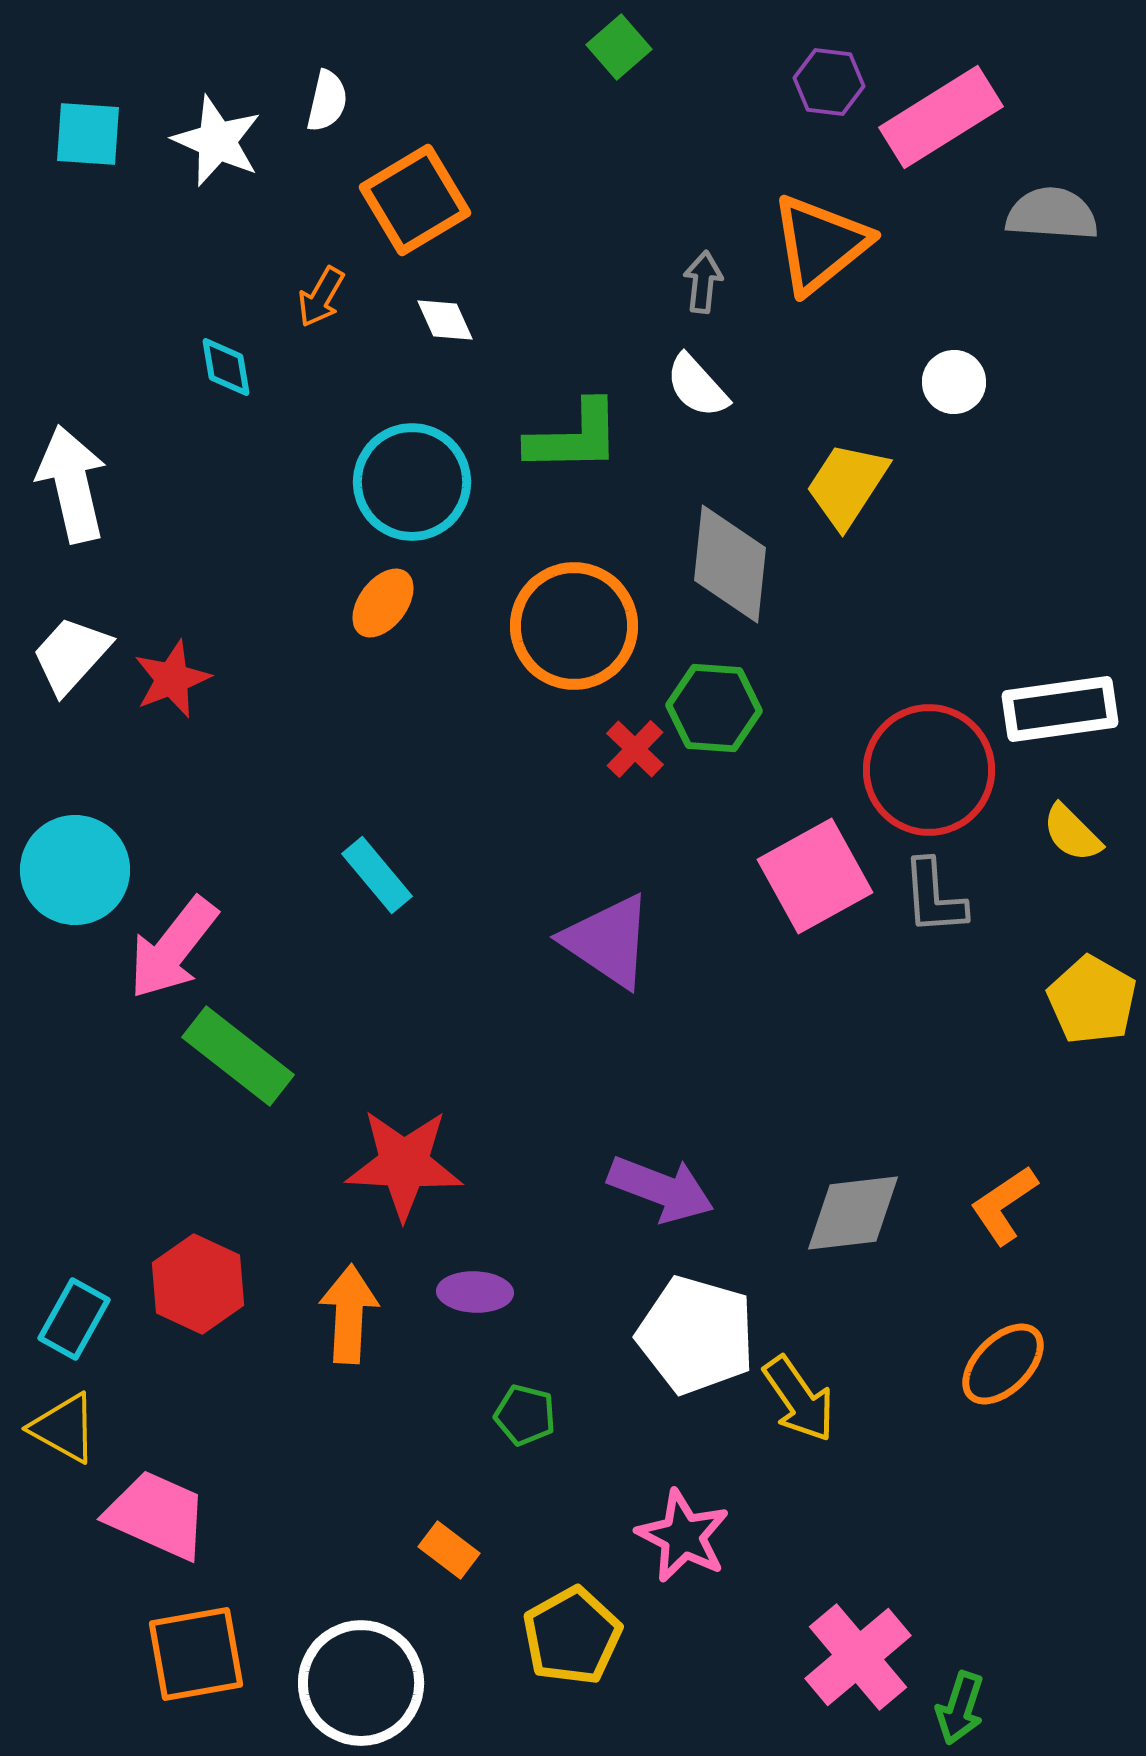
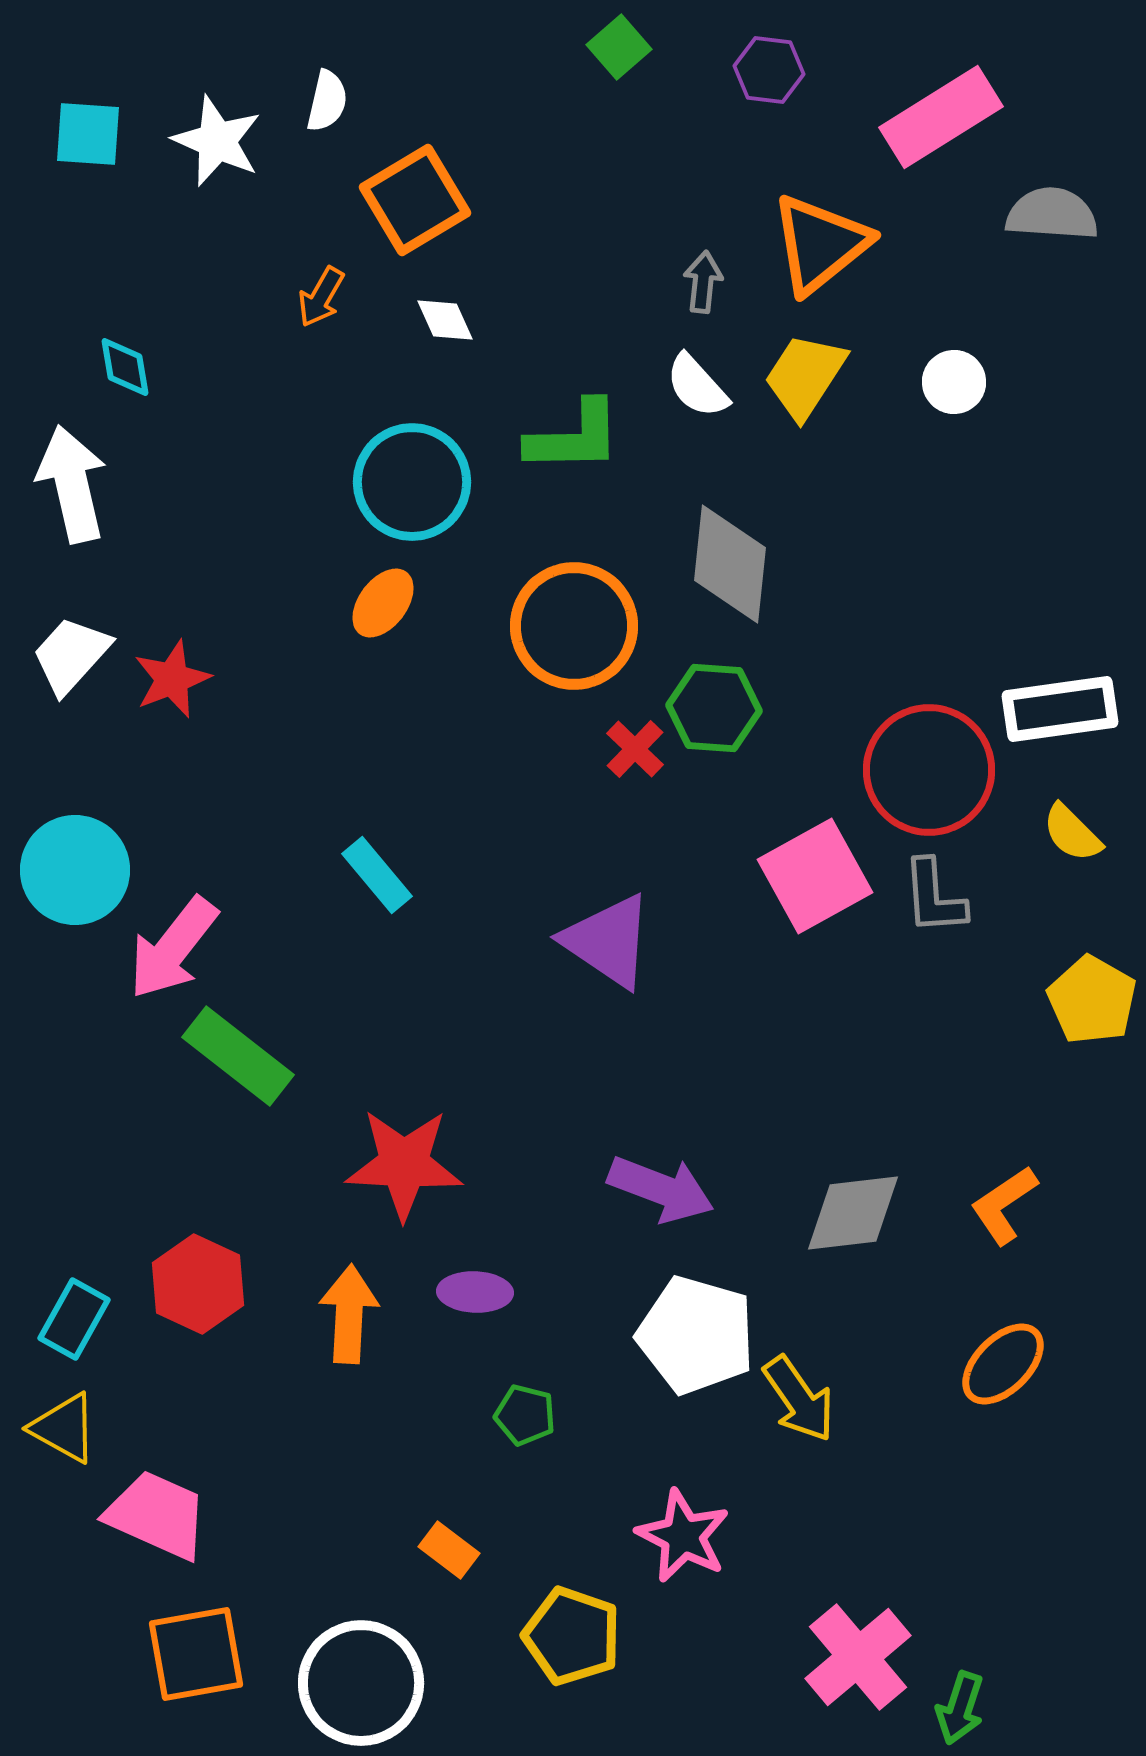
purple hexagon at (829, 82): moved 60 px left, 12 px up
cyan diamond at (226, 367): moved 101 px left
yellow trapezoid at (847, 485): moved 42 px left, 109 px up
yellow pentagon at (572, 1636): rotated 24 degrees counterclockwise
